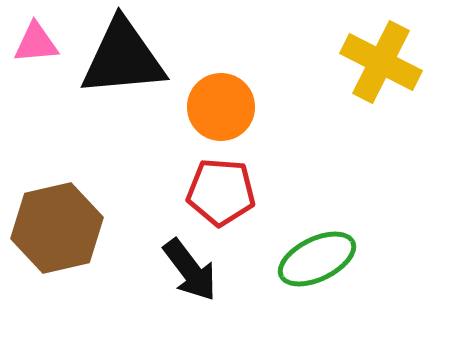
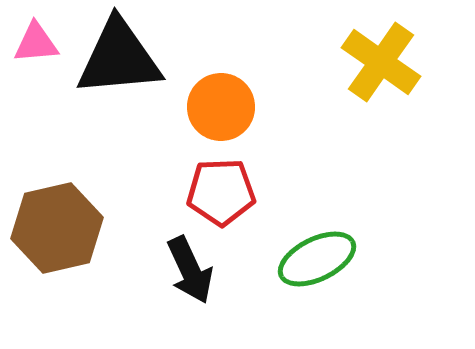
black triangle: moved 4 px left
yellow cross: rotated 8 degrees clockwise
red pentagon: rotated 6 degrees counterclockwise
black arrow: rotated 12 degrees clockwise
